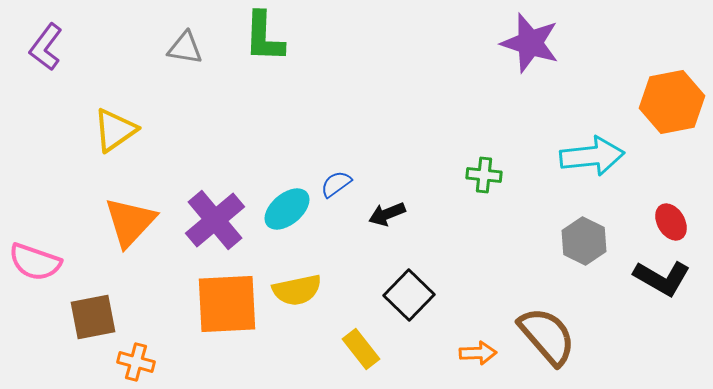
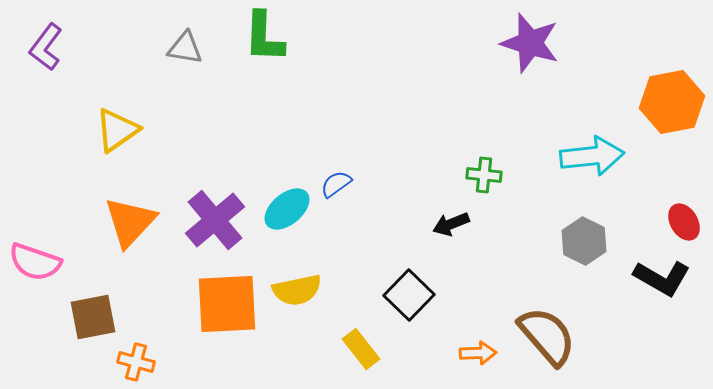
yellow triangle: moved 2 px right
black arrow: moved 64 px right, 10 px down
red ellipse: moved 13 px right
